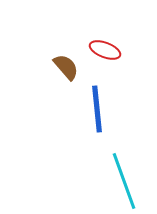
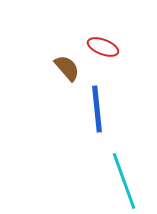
red ellipse: moved 2 px left, 3 px up
brown semicircle: moved 1 px right, 1 px down
